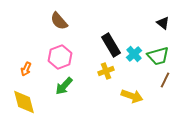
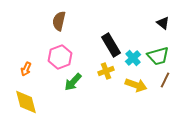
brown semicircle: rotated 54 degrees clockwise
cyan cross: moved 1 px left, 4 px down
green arrow: moved 9 px right, 4 px up
yellow arrow: moved 4 px right, 11 px up
yellow diamond: moved 2 px right
